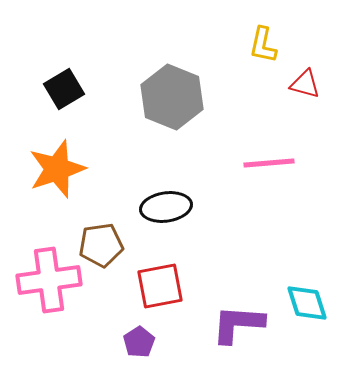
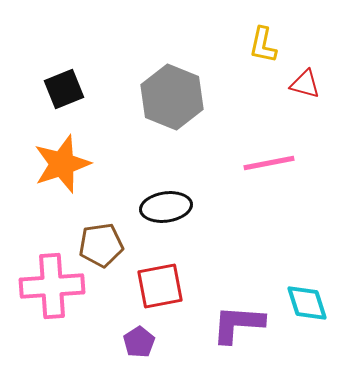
black square: rotated 9 degrees clockwise
pink line: rotated 6 degrees counterclockwise
orange star: moved 5 px right, 5 px up
pink cross: moved 3 px right, 6 px down; rotated 4 degrees clockwise
